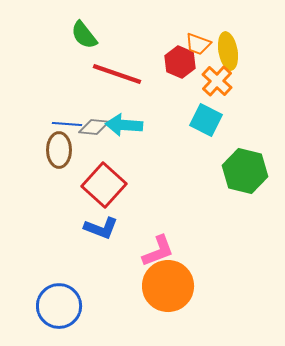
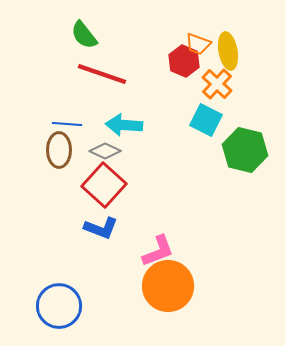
red hexagon: moved 4 px right, 1 px up
red line: moved 15 px left
orange cross: moved 3 px down
gray diamond: moved 11 px right, 24 px down; rotated 20 degrees clockwise
green hexagon: moved 21 px up
